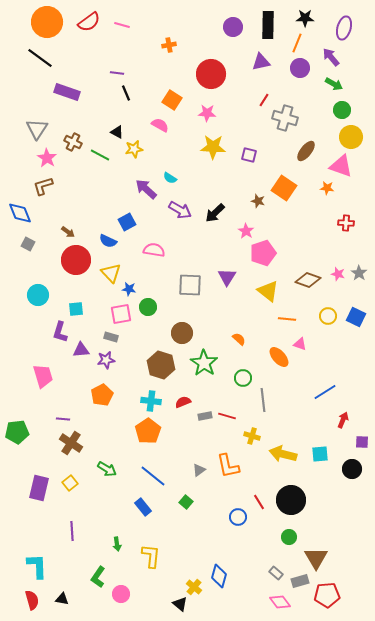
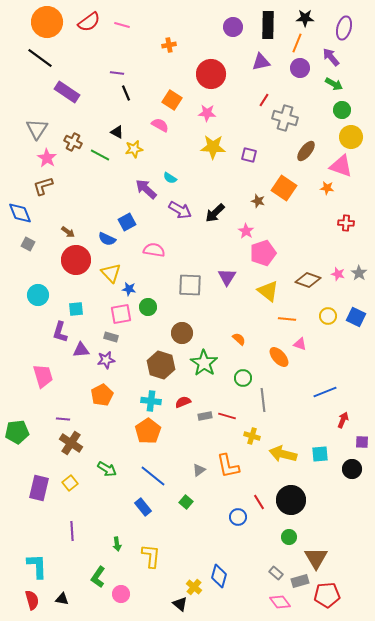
purple rectangle at (67, 92): rotated 15 degrees clockwise
blue semicircle at (108, 241): moved 1 px left, 2 px up
blue line at (325, 392): rotated 10 degrees clockwise
